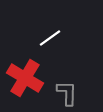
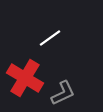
gray L-shape: moved 4 px left; rotated 64 degrees clockwise
